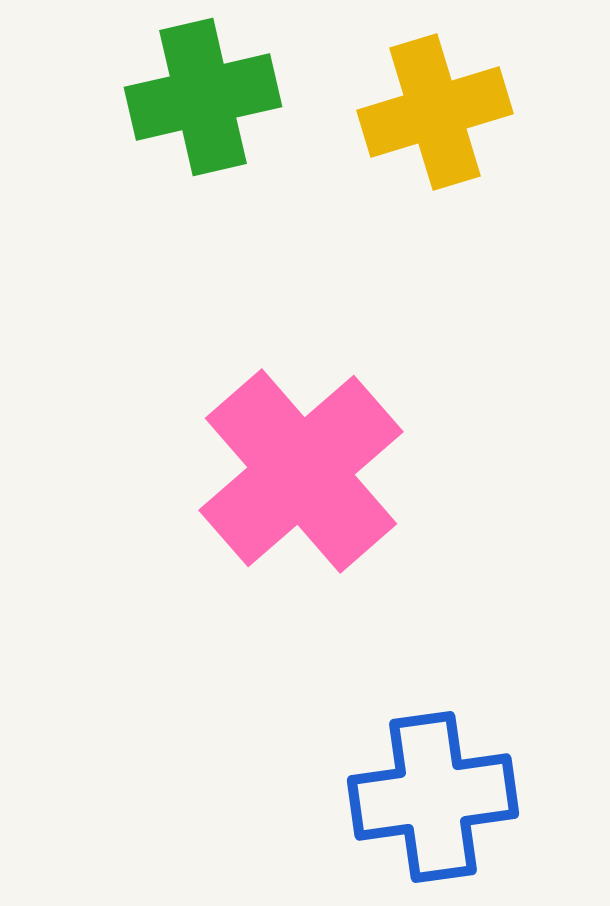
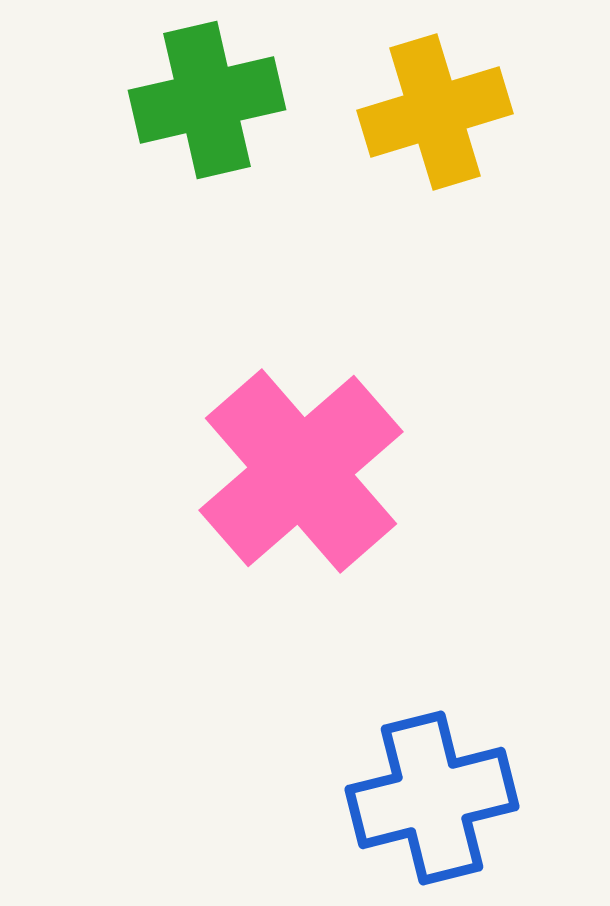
green cross: moved 4 px right, 3 px down
blue cross: moved 1 px left, 1 px down; rotated 6 degrees counterclockwise
